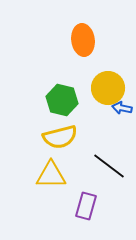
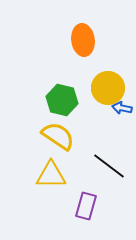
yellow semicircle: moved 2 px left, 1 px up; rotated 132 degrees counterclockwise
